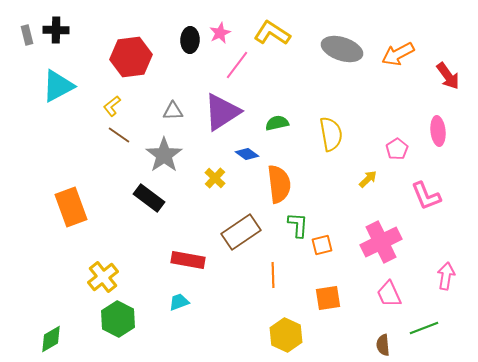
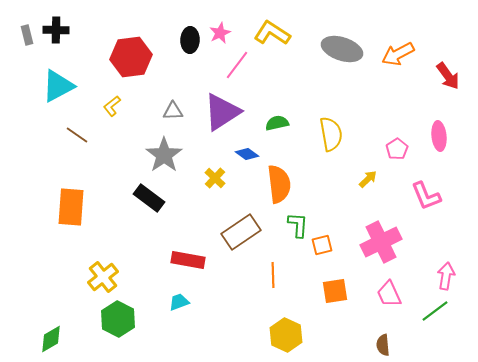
pink ellipse at (438, 131): moved 1 px right, 5 px down
brown line at (119, 135): moved 42 px left
orange rectangle at (71, 207): rotated 24 degrees clockwise
orange square at (328, 298): moved 7 px right, 7 px up
green line at (424, 328): moved 11 px right, 17 px up; rotated 16 degrees counterclockwise
